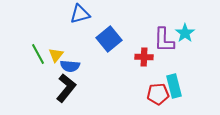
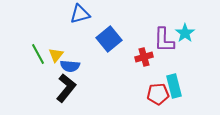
red cross: rotated 18 degrees counterclockwise
